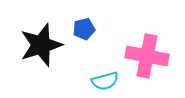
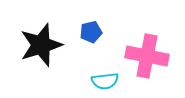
blue pentagon: moved 7 px right, 3 px down
cyan semicircle: rotated 8 degrees clockwise
